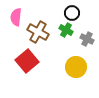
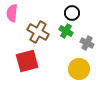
pink semicircle: moved 4 px left, 4 px up
green cross: moved 1 px down
gray cross: moved 4 px down
red square: rotated 25 degrees clockwise
yellow circle: moved 3 px right, 2 px down
